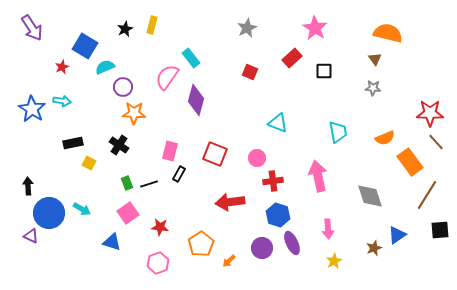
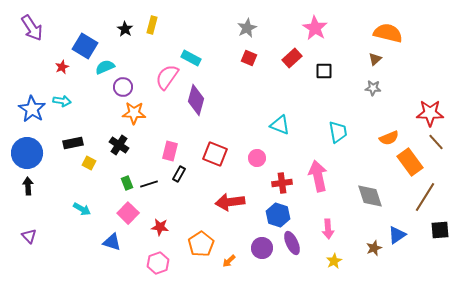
black star at (125, 29): rotated 14 degrees counterclockwise
cyan rectangle at (191, 58): rotated 24 degrees counterclockwise
brown triangle at (375, 59): rotated 24 degrees clockwise
red square at (250, 72): moved 1 px left, 14 px up
cyan triangle at (278, 123): moved 2 px right, 2 px down
orange semicircle at (385, 138): moved 4 px right
red cross at (273, 181): moved 9 px right, 2 px down
brown line at (427, 195): moved 2 px left, 2 px down
blue circle at (49, 213): moved 22 px left, 60 px up
pink square at (128, 213): rotated 10 degrees counterclockwise
purple triangle at (31, 236): moved 2 px left; rotated 21 degrees clockwise
